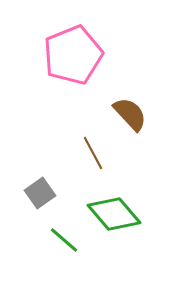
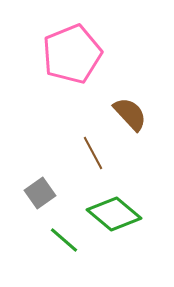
pink pentagon: moved 1 px left, 1 px up
green diamond: rotated 10 degrees counterclockwise
